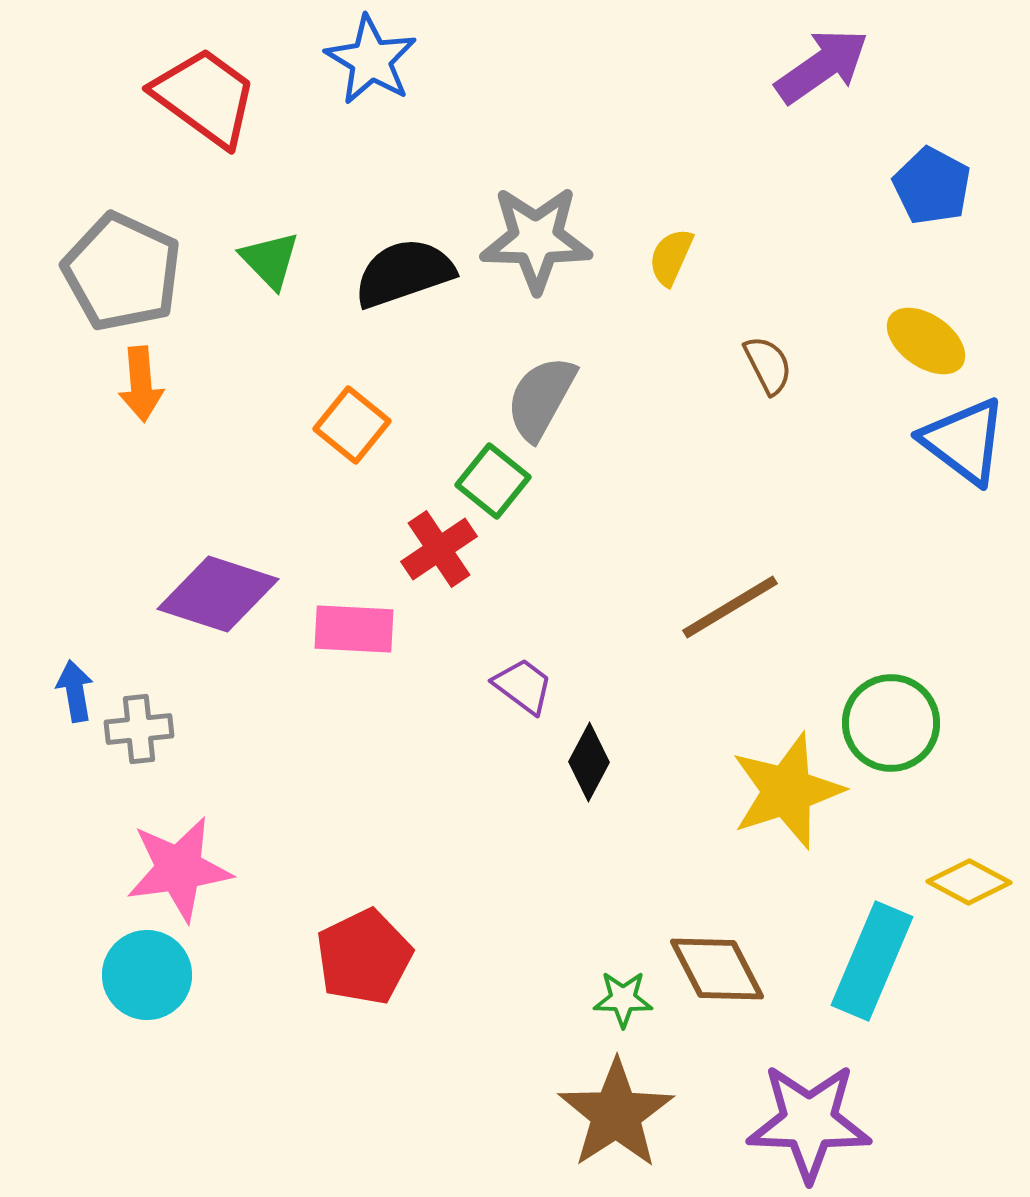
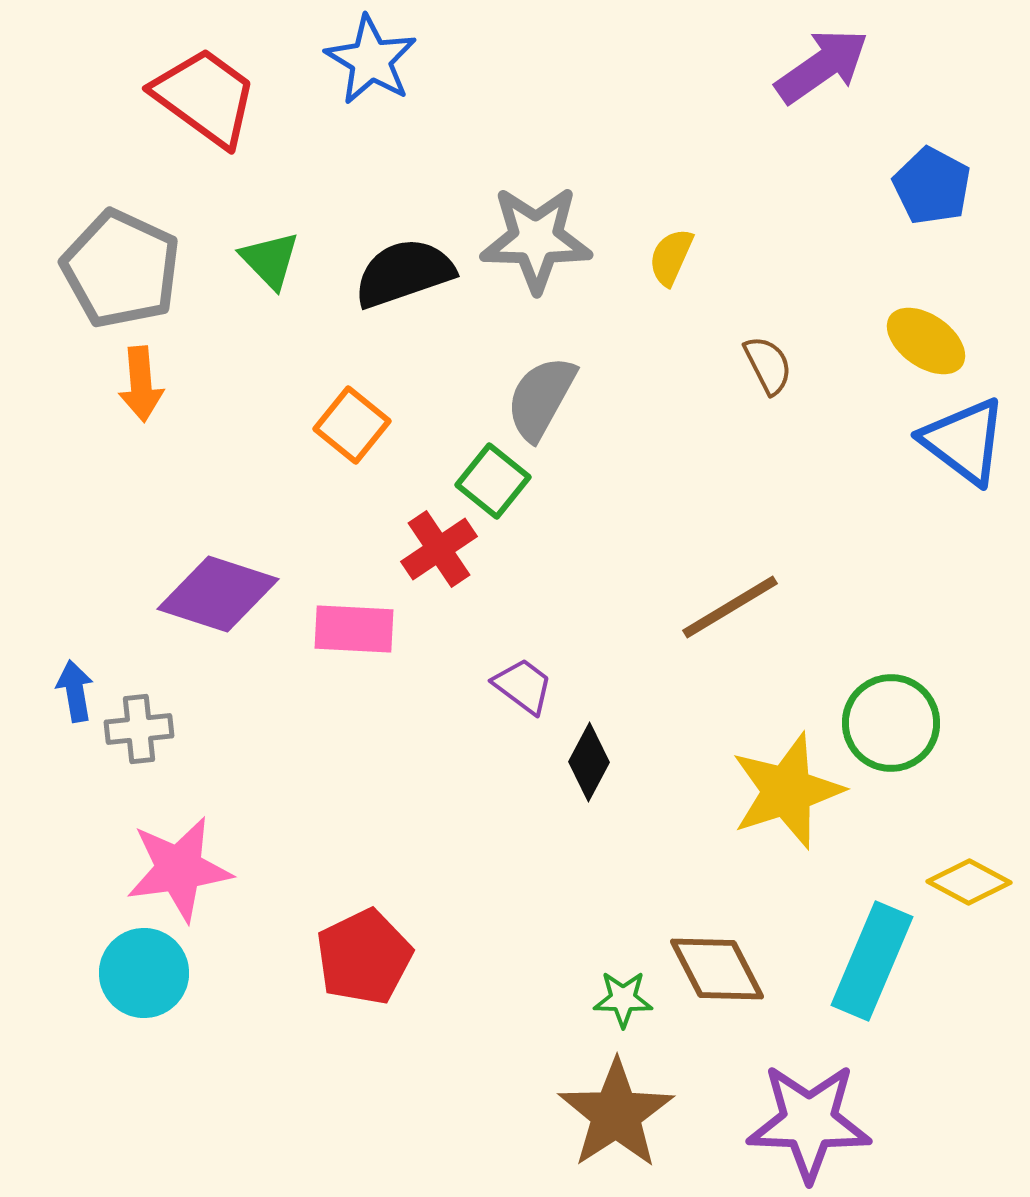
gray pentagon: moved 1 px left, 3 px up
cyan circle: moved 3 px left, 2 px up
